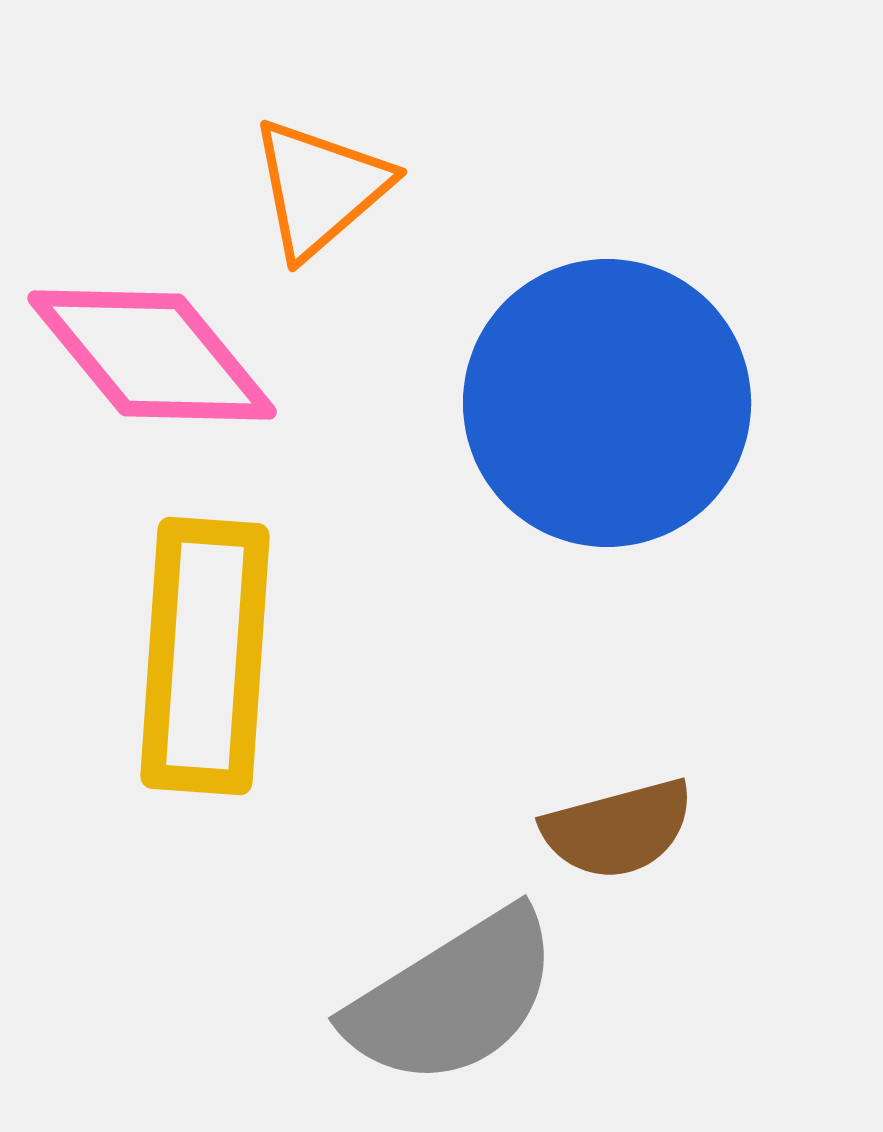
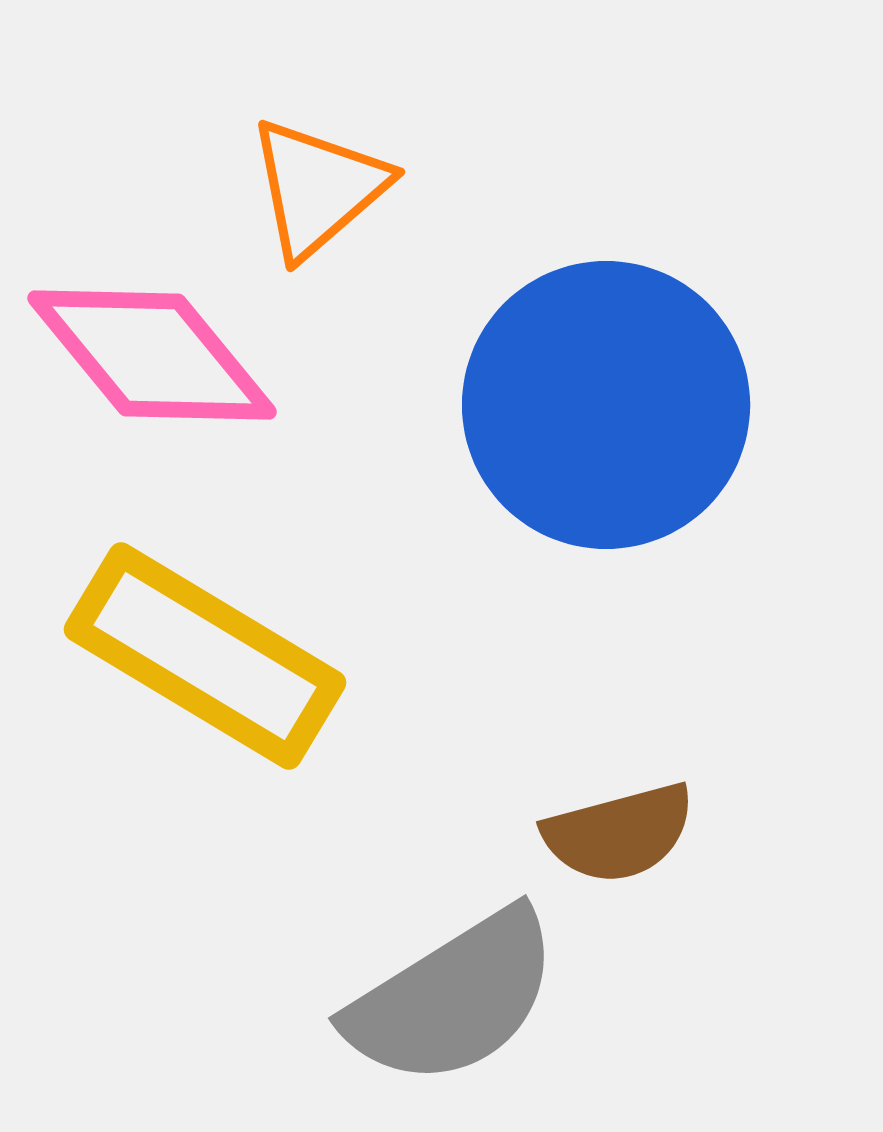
orange triangle: moved 2 px left
blue circle: moved 1 px left, 2 px down
yellow rectangle: rotated 63 degrees counterclockwise
brown semicircle: moved 1 px right, 4 px down
